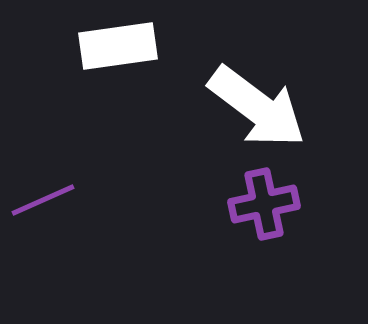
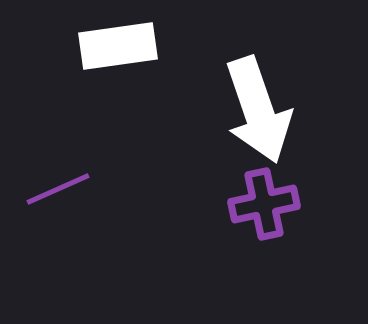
white arrow: moved 1 px right, 3 px down; rotated 34 degrees clockwise
purple line: moved 15 px right, 11 px up
